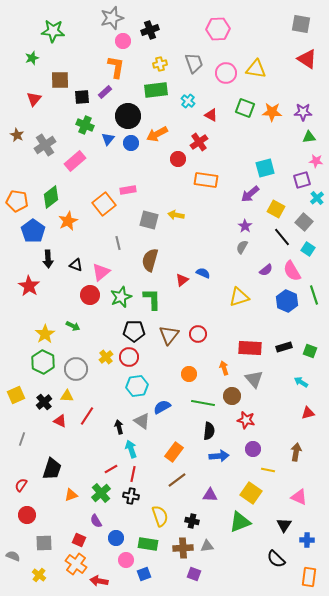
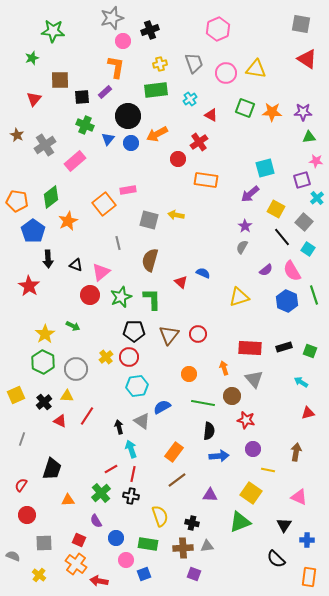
pink hexagon at (218, 29): rotated 20 degrees counterclockwise
cyan cross at (188, 101): moved 2 px right, 2 px up; rotated 16 degrees clockwise
red triangle at (182, 280): moved 1 px left, 2 px down; rotated 40 degrees counterclockwise
orange triangle at (71, 495): moved 3 px left, 5 px down; rotated 16 degrees clockwise
black cross at (192, 521): moved 2 px down
